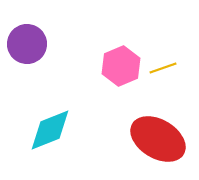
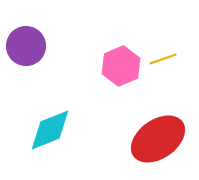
purple circle: moved 1 px left, 2 px down
yellow line: moved 9 px up
red ellipse: rotated 66 degrees counterclockwise
